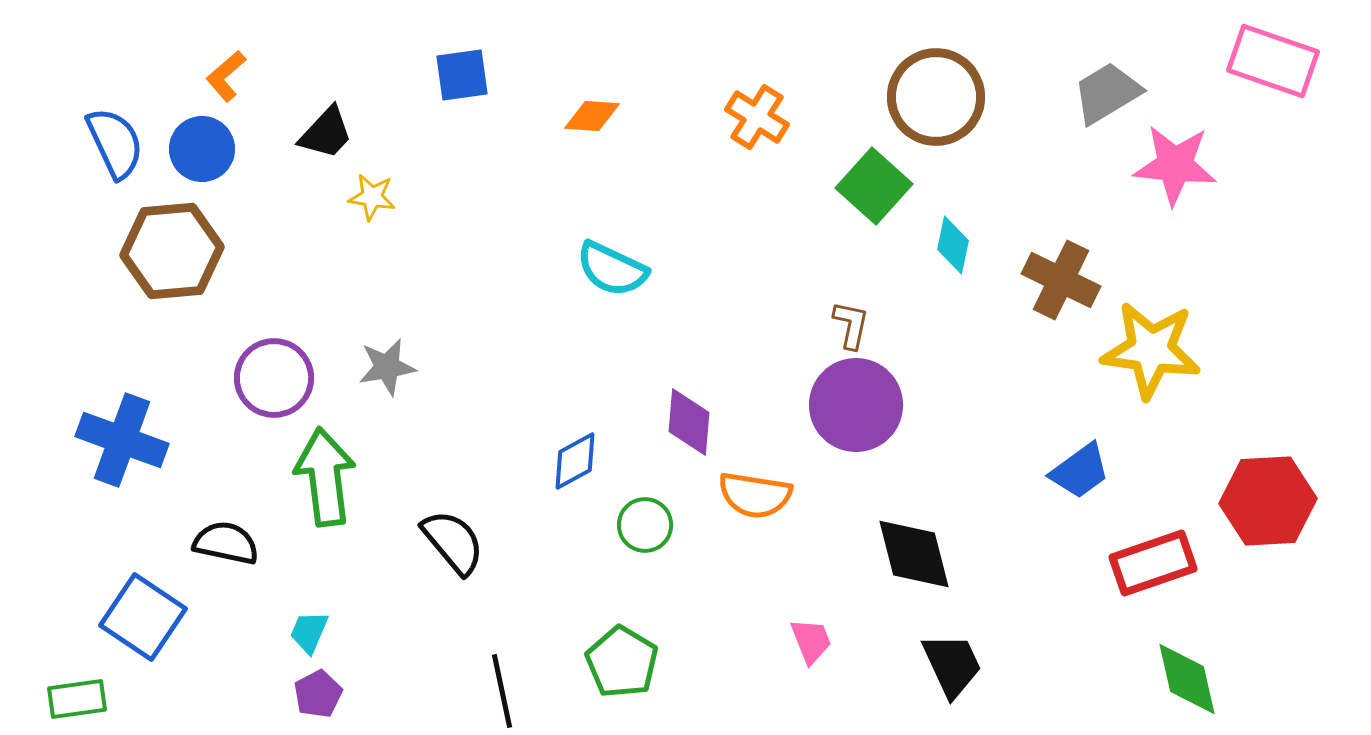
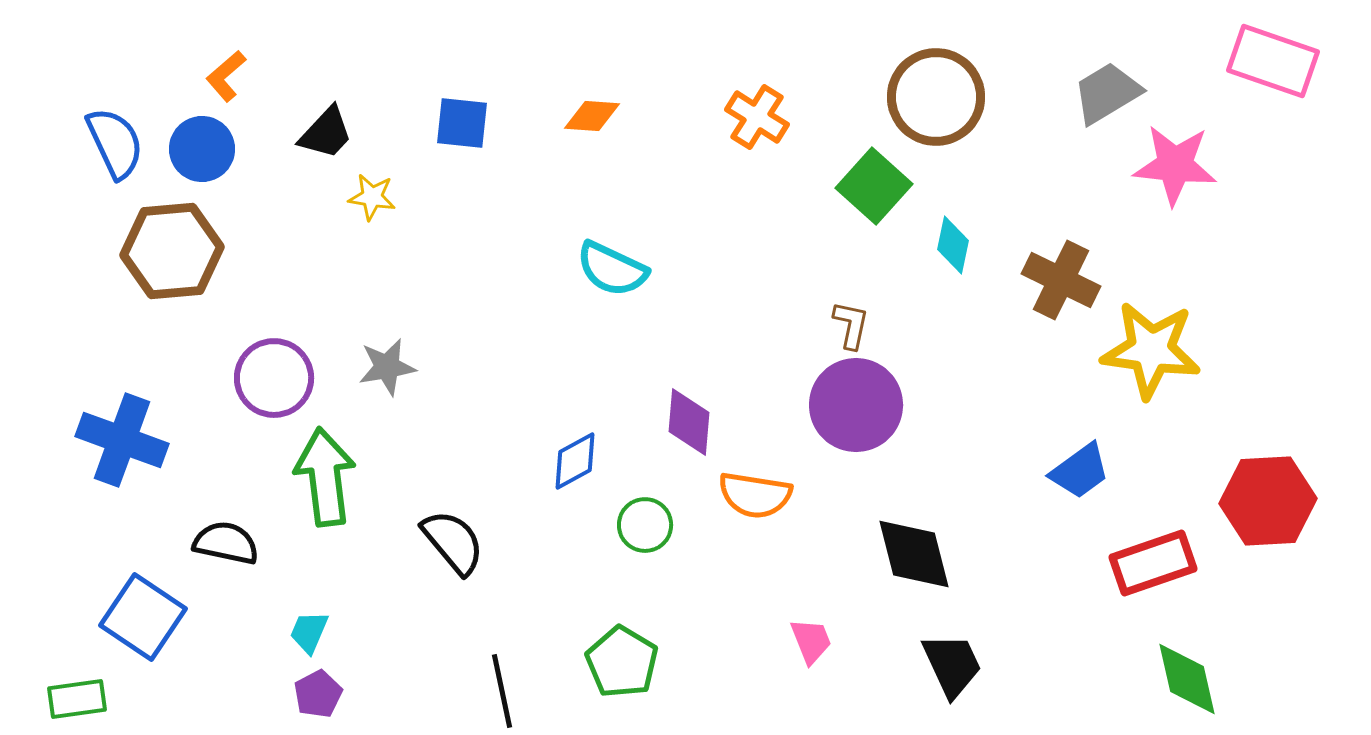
blue square at (462, 75): moved 48 px down; rotated 14 degrees clockwise
